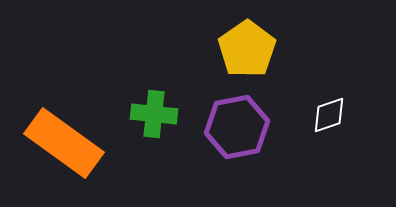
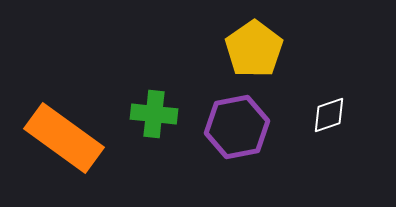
yellow pentagon: moved 7 px right
orange rectangle: moved 5 px up
